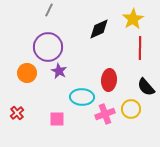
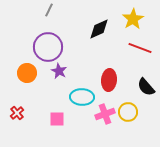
red line: rotated 70 degrees counterclockwise
yellow circle: moved 3 px left, 3 px down
